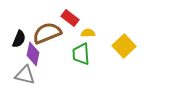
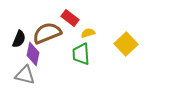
yellow semicircle: rotated 16 degrees counterclockwise
yellow square: moved 2 px right, 2 px up
